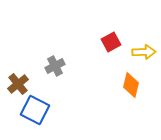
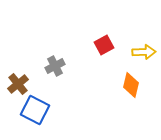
red square: moved 7 px left, 3 px down
